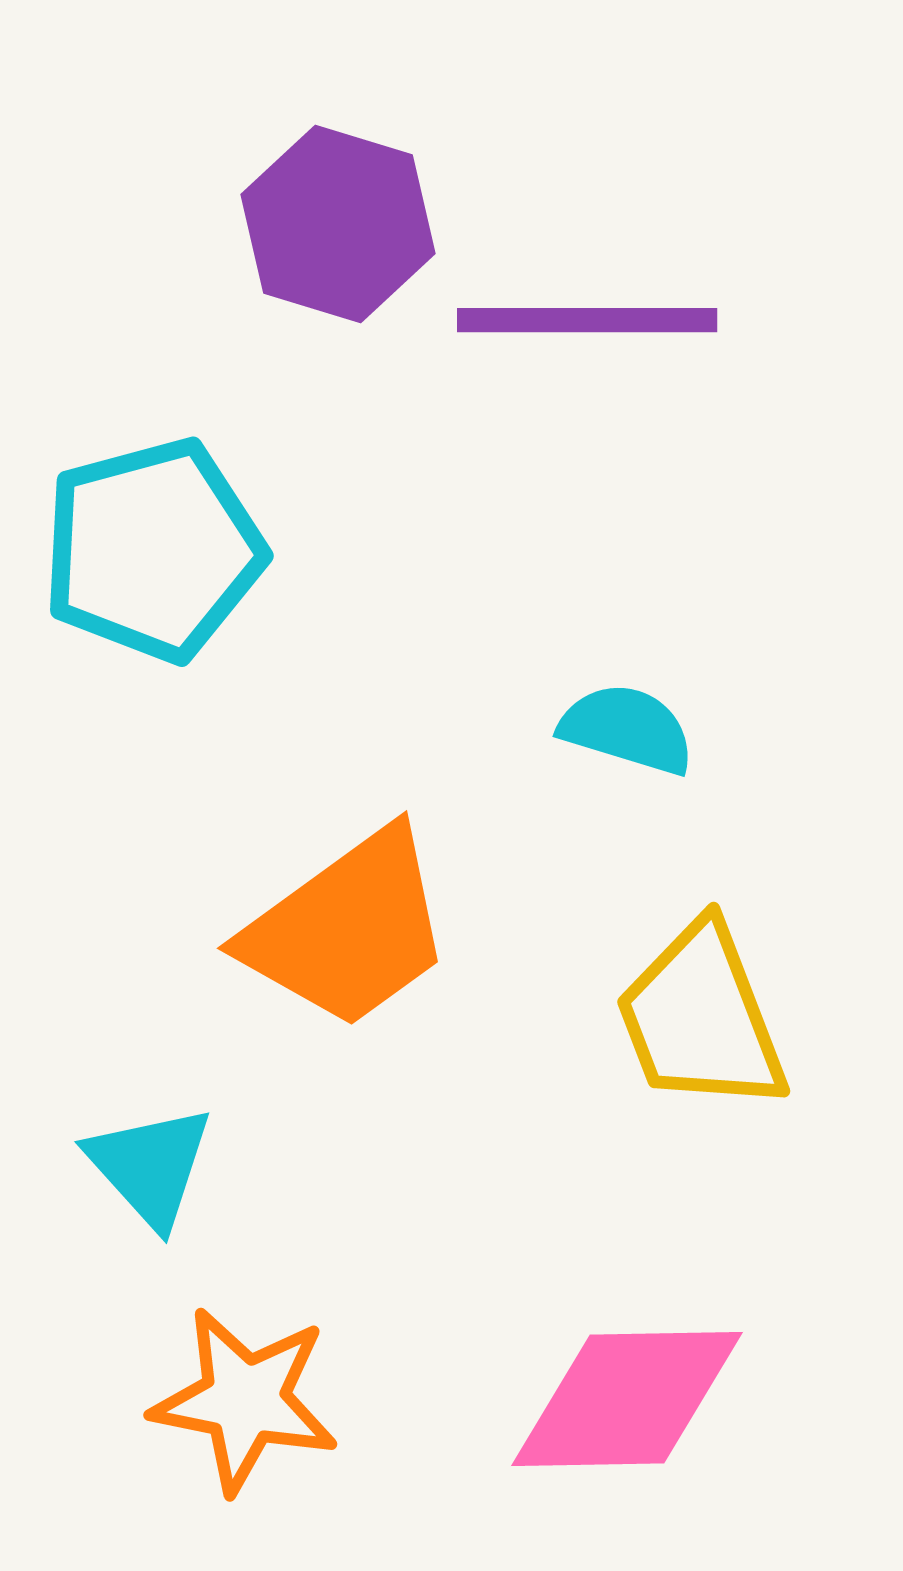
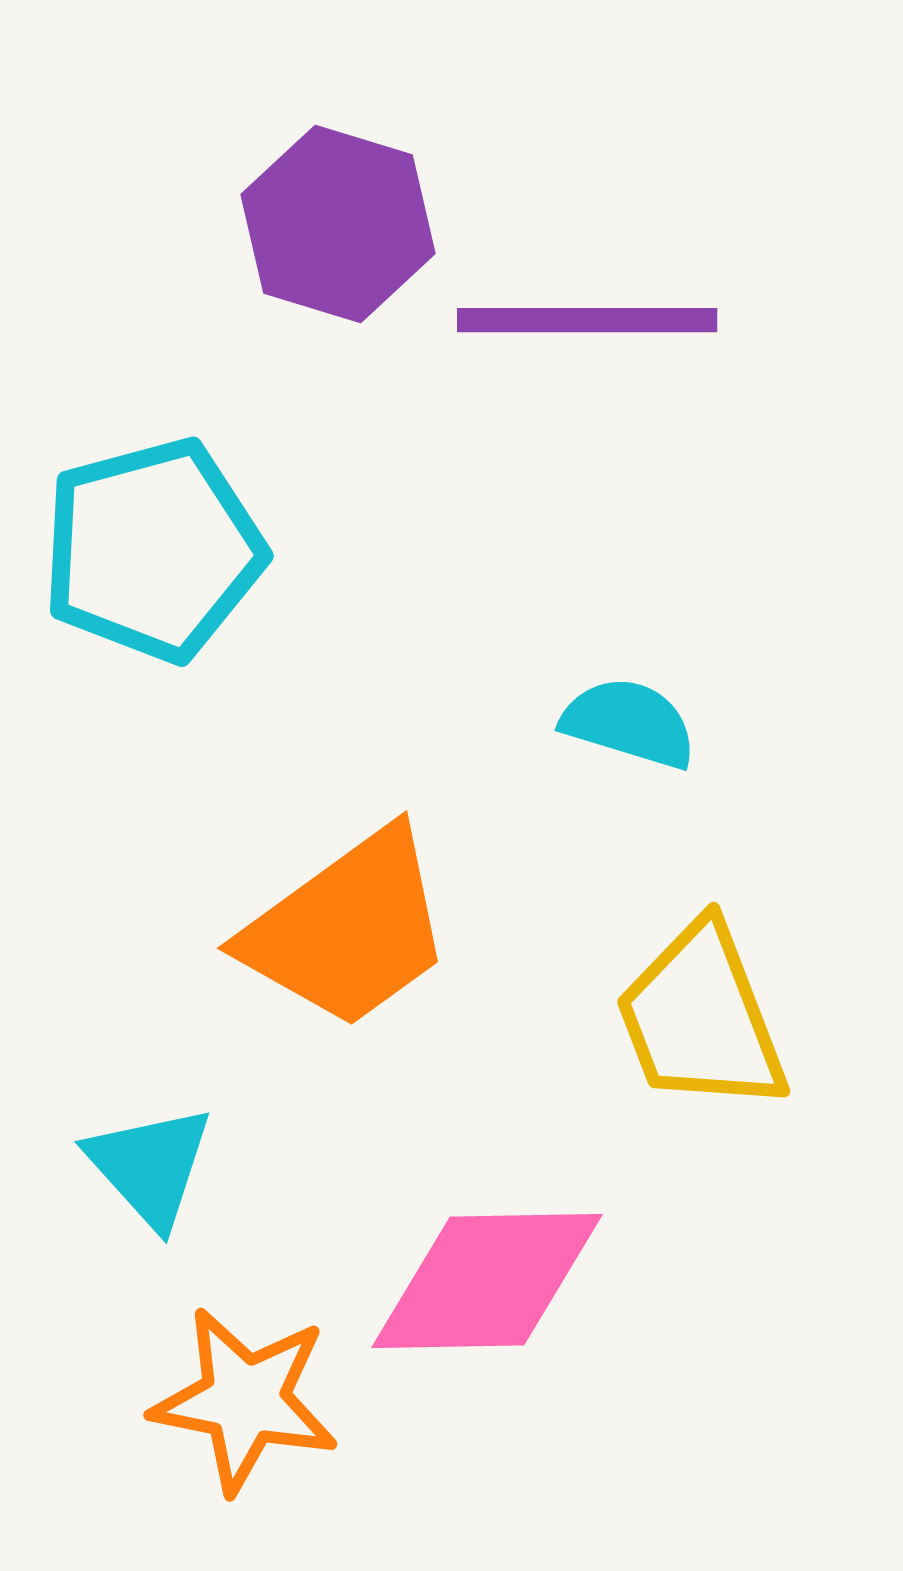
cyan semicircle: moved 2 px right, 6 px up
pink diamond: moved 140 px left, 118 px up
